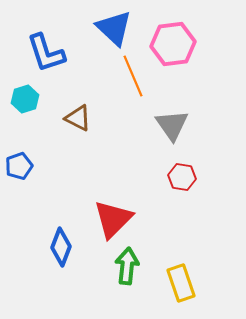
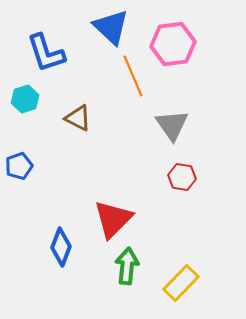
blue triangle: moved 3 px left, 1 px up
yellow rectangle: rotated 63 degrees clockwise
